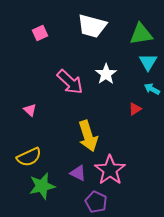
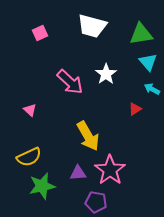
cyan triangle: rotated 12 degrees counterclockwise
yellow arrow: rotated 12 degrees counterclockwise
purple triangle: rotated 30 degrees counterclockwise
purple pentagon: rotated 15 degrees counterclockwise
